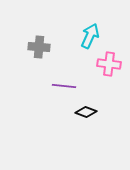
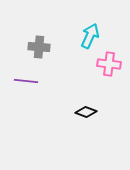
purple line: moved 38 px left, 5 px up
